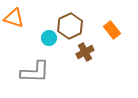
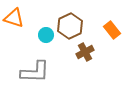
cyan circle: moved 3 px left, 3 px up
